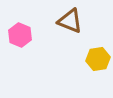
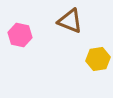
pink hexagon: rotated 10 degrees counterclockwise
